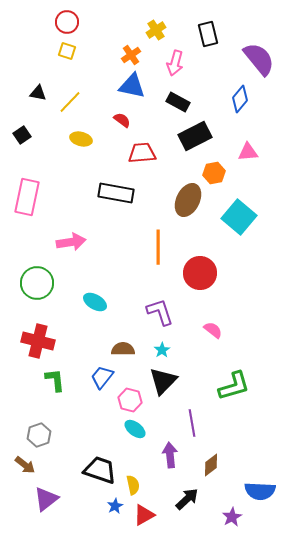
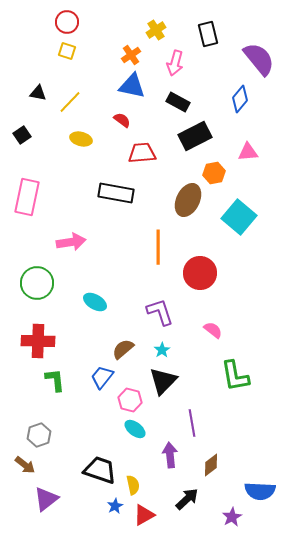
red cross at (38, 341): rotated 12 degrees counterclockwise
brown semicircle at (123, 349): rotated 40 degrees counterclockwise
green L-shape at (234, 386): moved 1 px right, 10 px up; rotated 96 degrees clockwise
